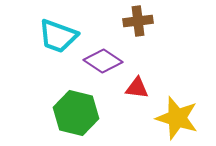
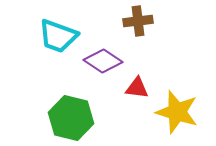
green hexagon: moved 5 px left, 5 px down
yellow star: moved 6 px up
